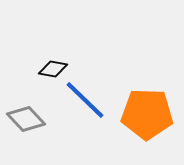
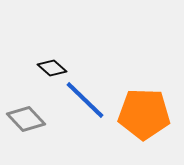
black diamond: moved 1 px left, 1 px up; rotated 32 degrees clockwise
orange pentagon: moved 3 px left
